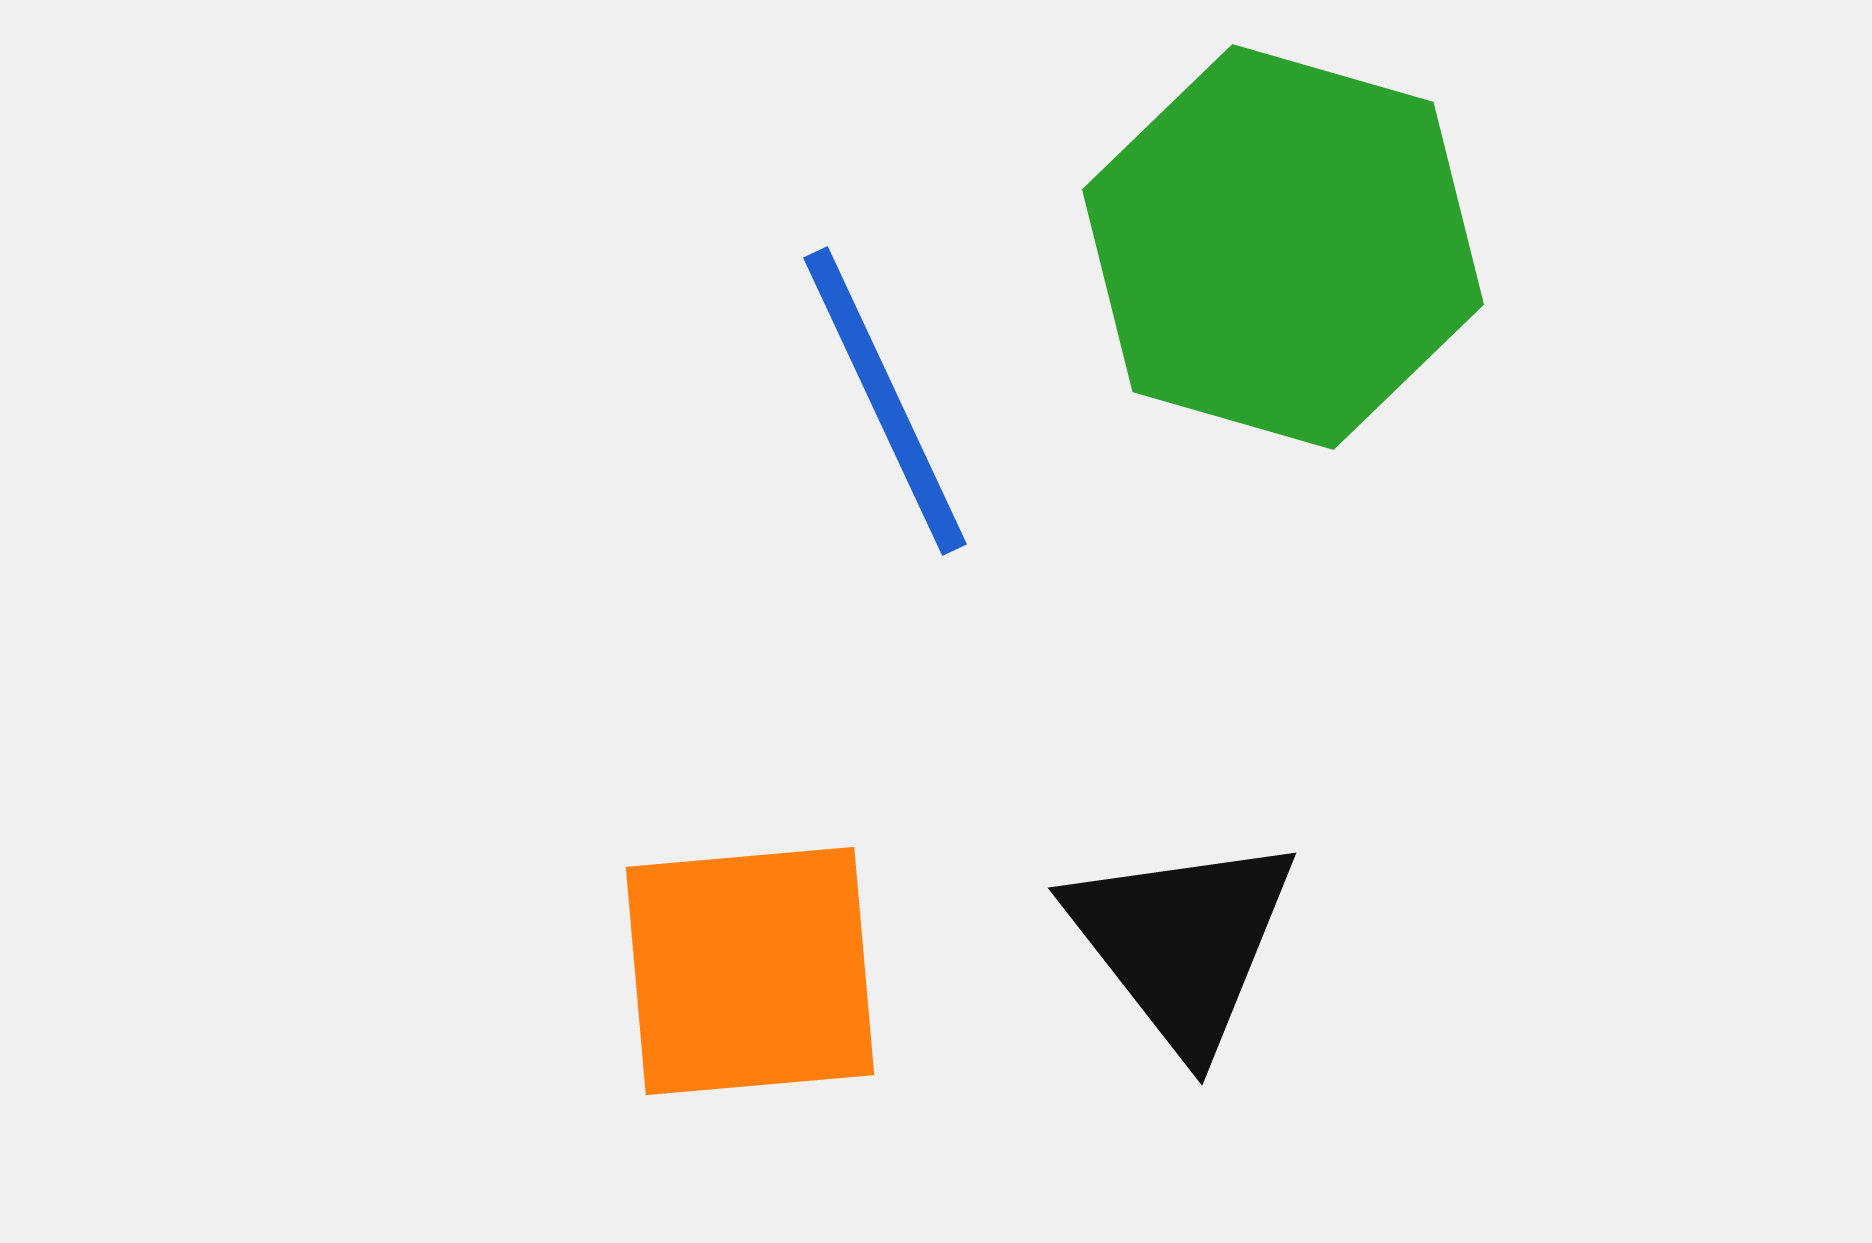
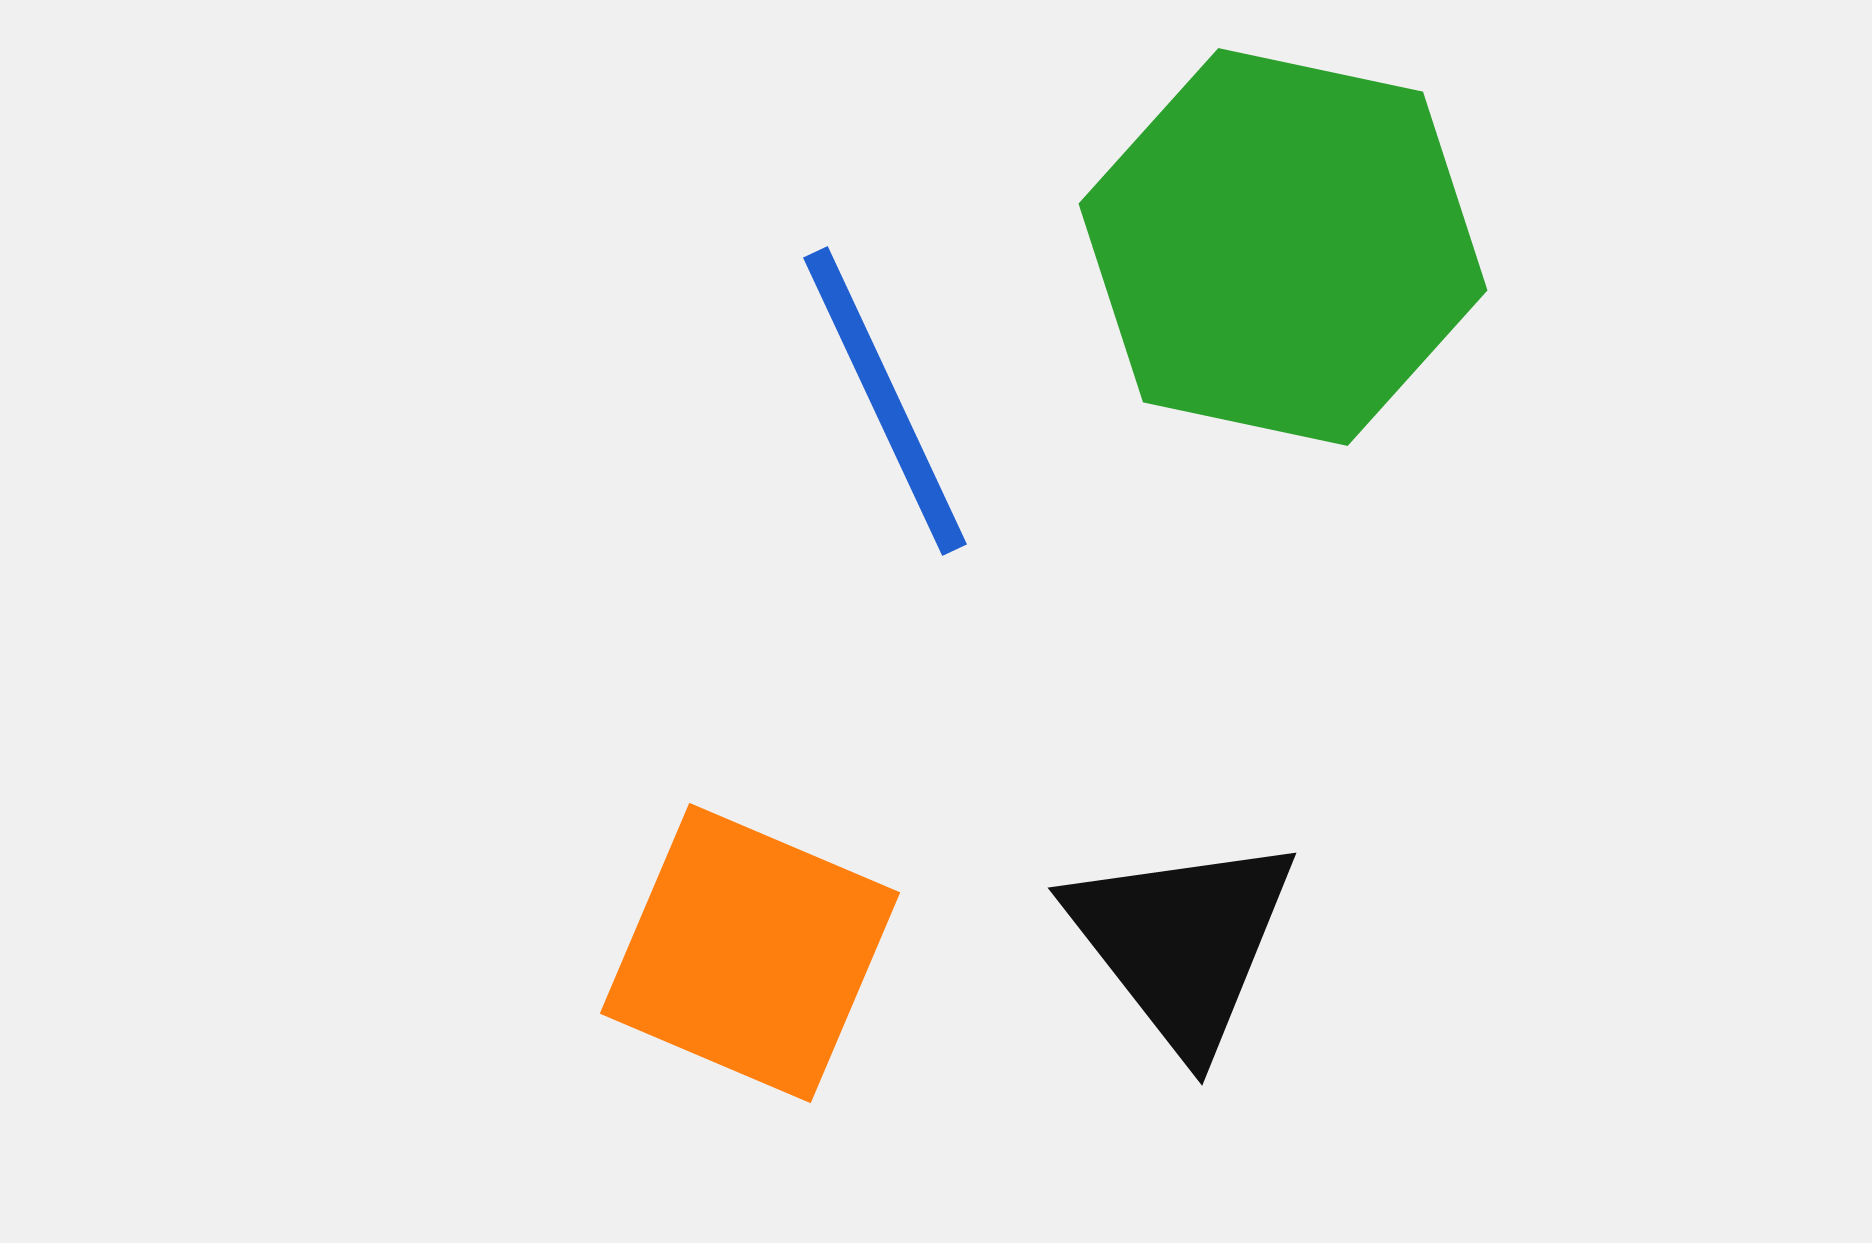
green hexagon: rotated 4 degrees counterclockwise
orange square: moved 18 px up; rotated 28 degrees clockwise
